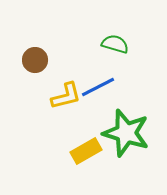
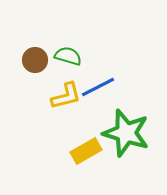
green semicircle: moved 47 px left, 12 px down
